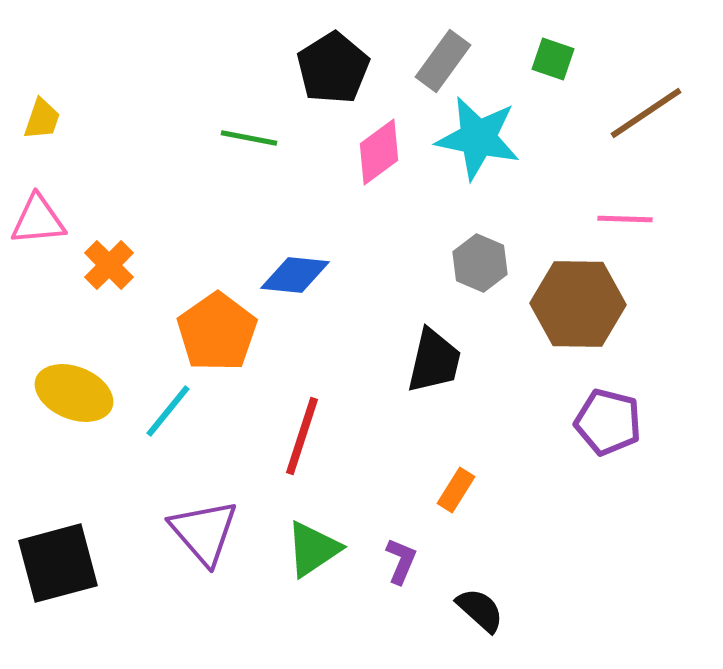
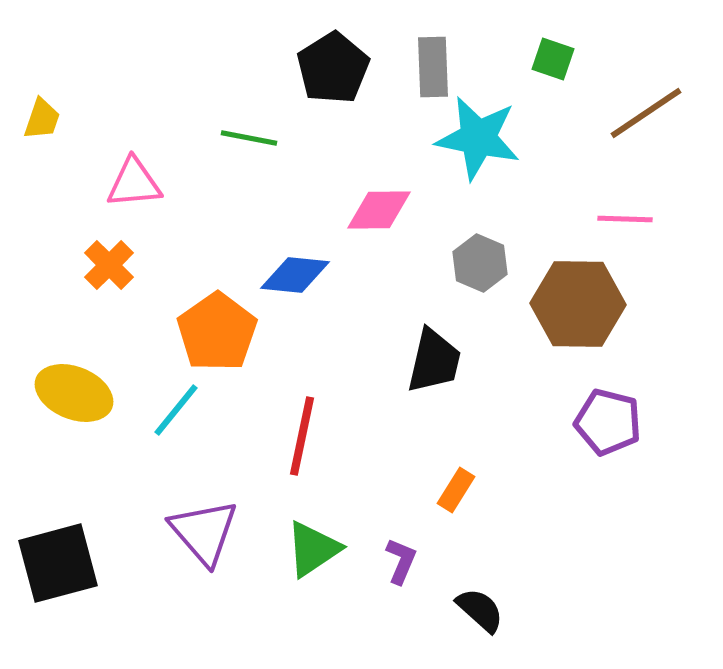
gray rectangle: moved 10 px left, 6 px down; rotated 38 degrees counterclockwise
pink diamond: moved 58 px down; rotated 36 degrees clockwise
pink triangle: moved 96 px right, 37 px up
cyan line: moved 8 px right, 1 px up
red line: rotated 6 degrees counterclockwise
